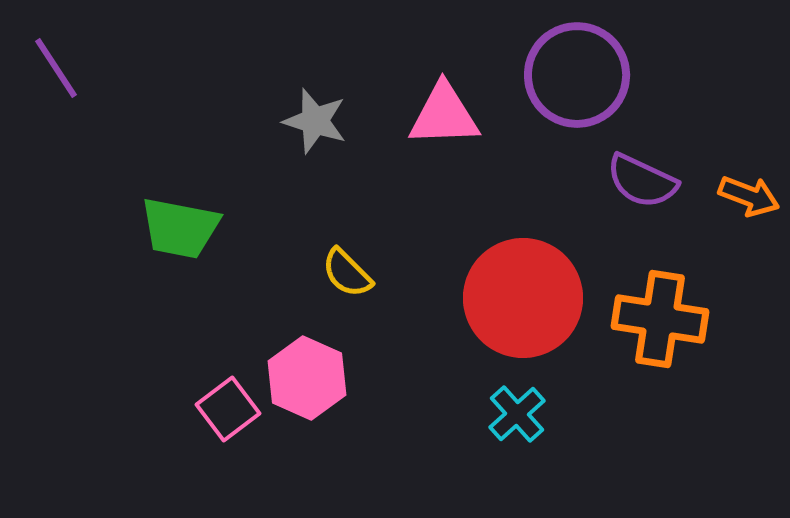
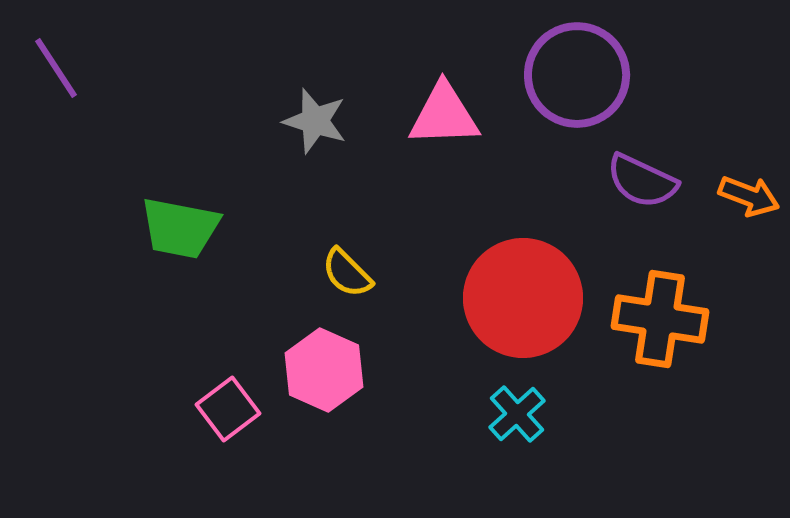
pink hexagon: moved 17 px right, 8 px up
